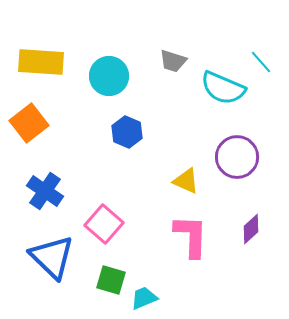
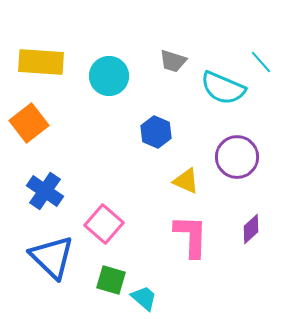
blue hexagon: moved 29 px right
cyan trapezoid: rotated 64 degrees clockwise
